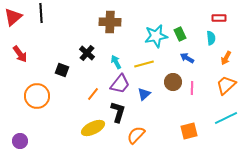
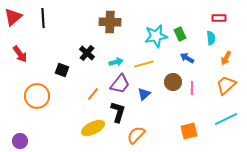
black line: moved 2 px right, 5 px down
cyan arrow: rotated 104 degrees clockwise
cyan line: moved 1 px down
